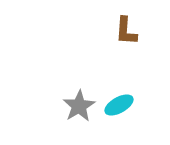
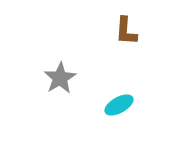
gray star: moved 19 px left, 28 px up
